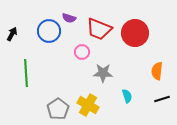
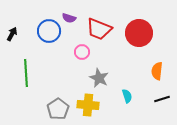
red circle: moved 4 px right
gray star: moved 4 px left, 5 px down; rotated 24 degrees clockwise
yellow cross: rotated 25 degrees counterclockwise
